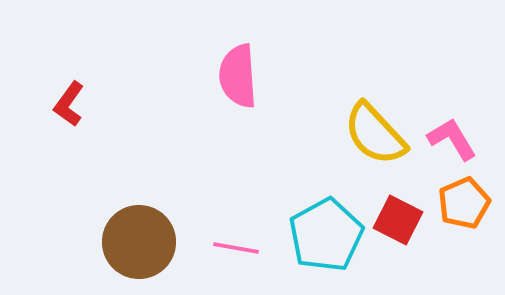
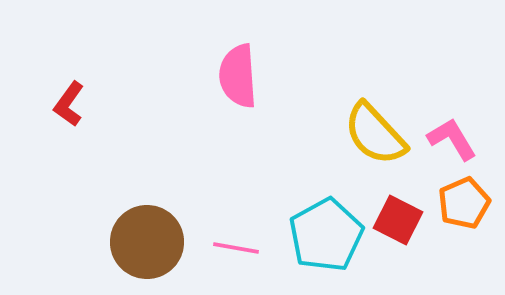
brown circle: moved 8 px right
